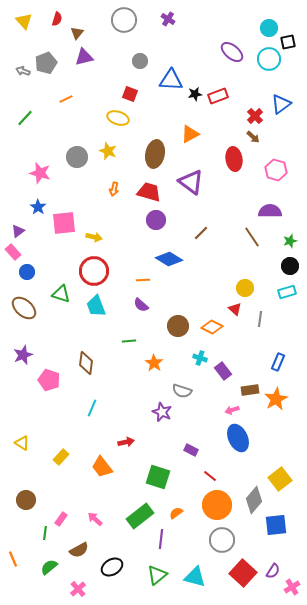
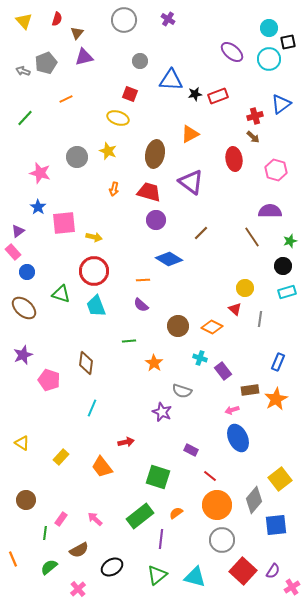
red cross at (255, 116): rotated 28 degrees clockwise
black circle at (290, 266): moved 7 px left
red square at (243, 573): moved 2 px up
